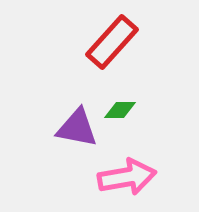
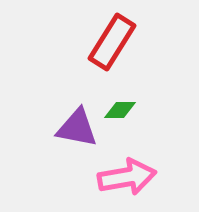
red rectangle: rotated 10 degrees counterclockwise
